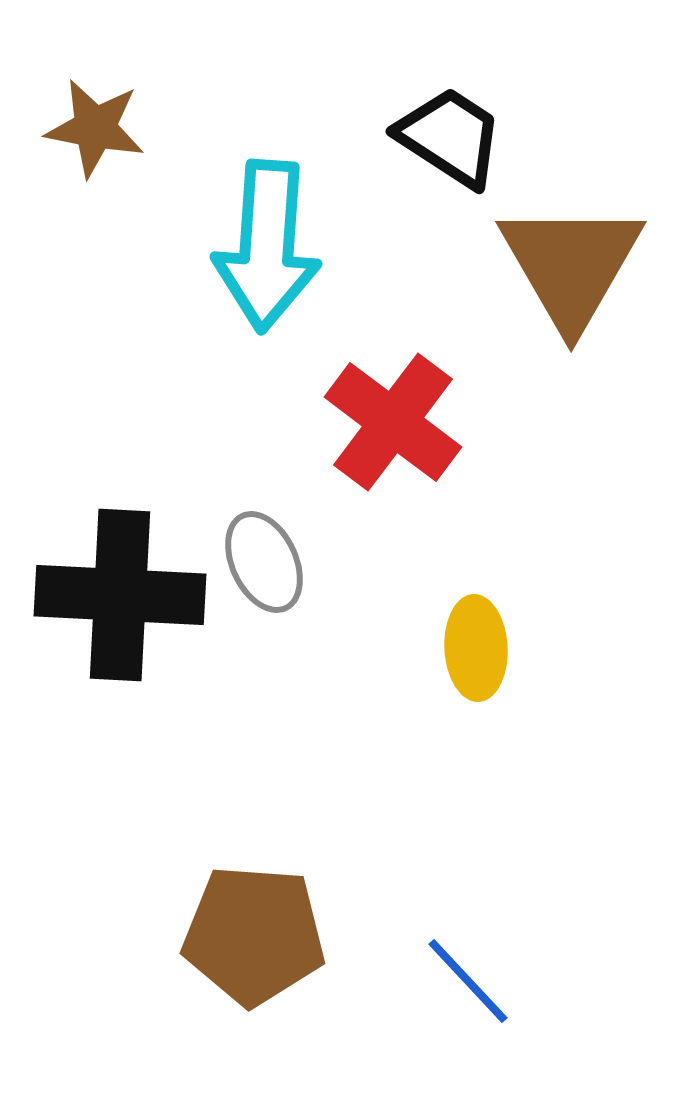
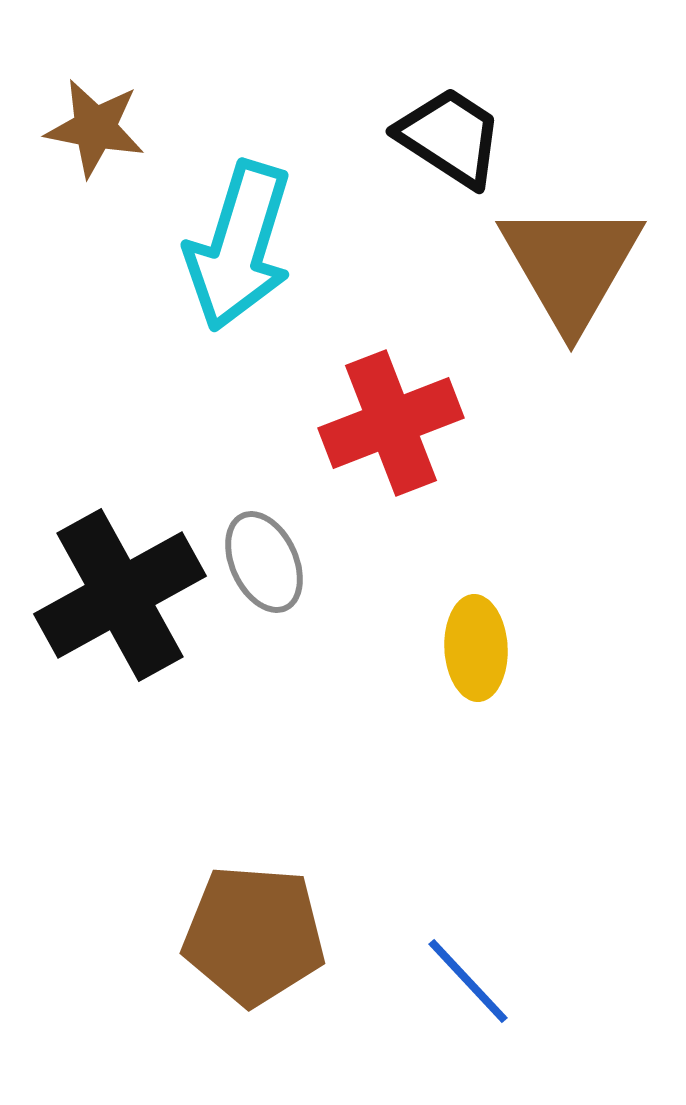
cyan arrow: moved 28 px left; rotated 13 degrees clockwise
red cross: moved 2 px left, 1 px down; rotated 32 degrees clockwise
black cross: rotated 32 degrees counterclockwise
